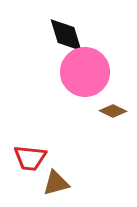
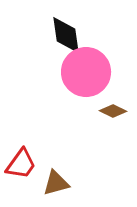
black diamond: rotated 9 degrees clockwise
pink circle: moved 1 px right
red trapezoid: moved 9 px left, 6 px down; rotated 60 degrees counterclockwise
